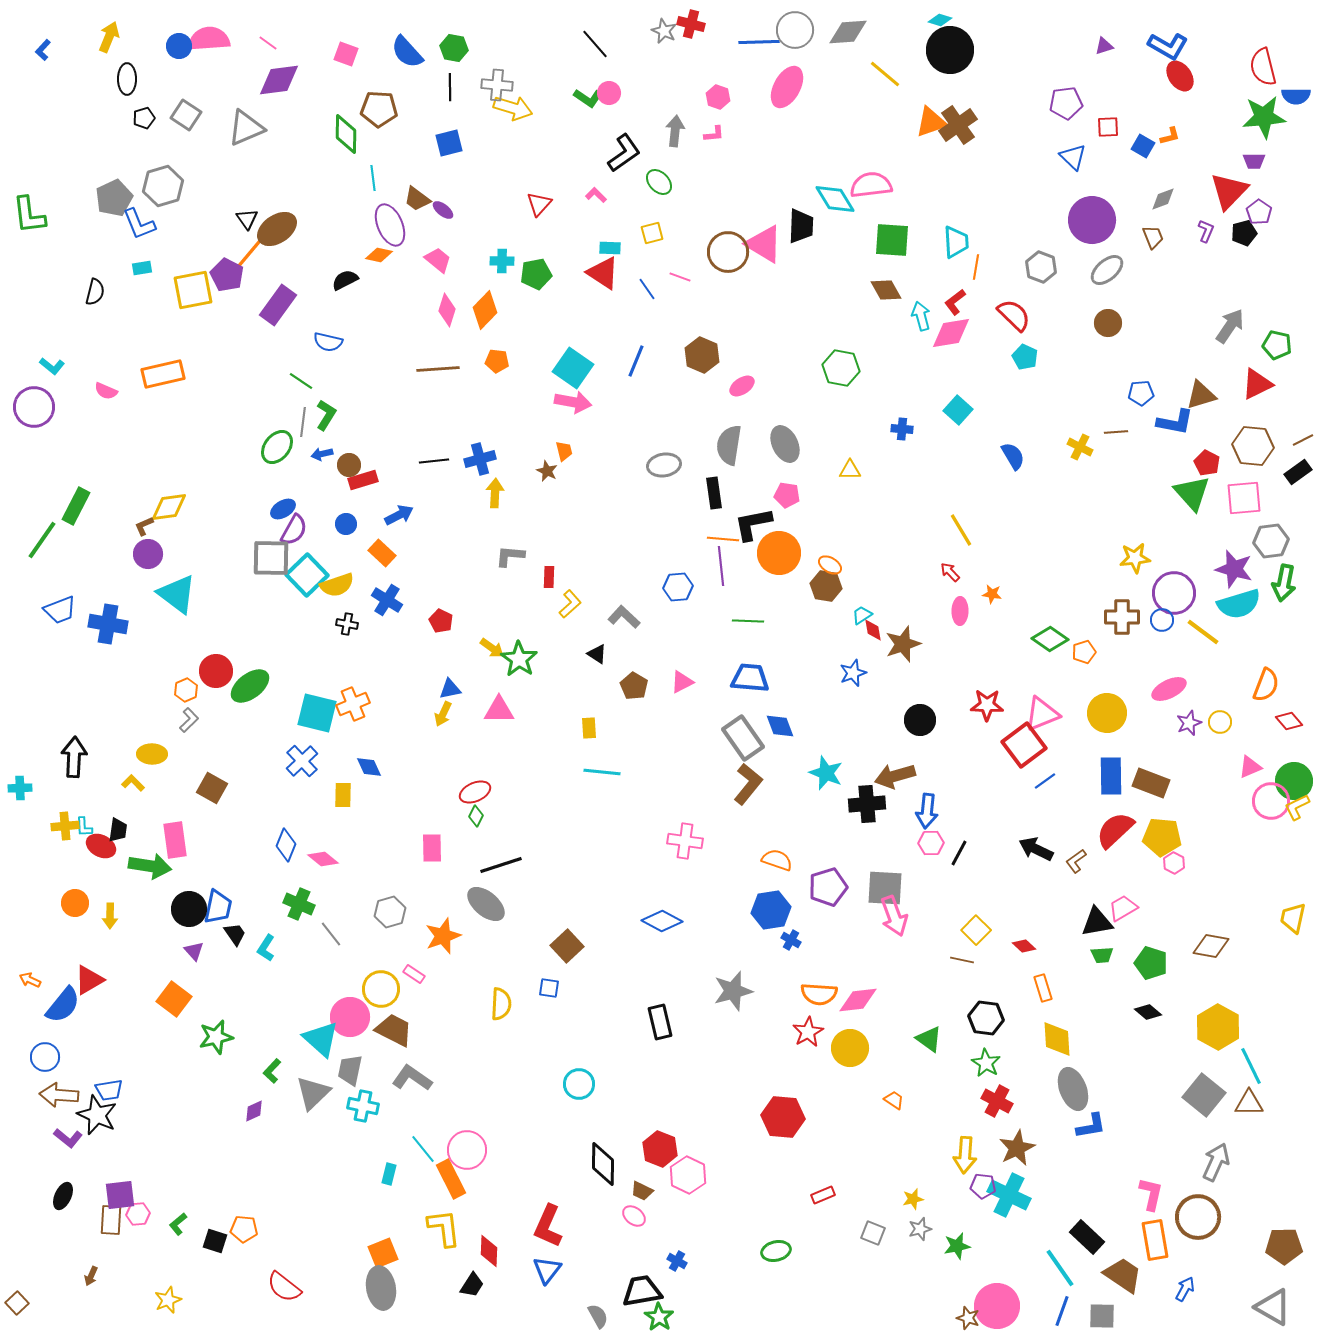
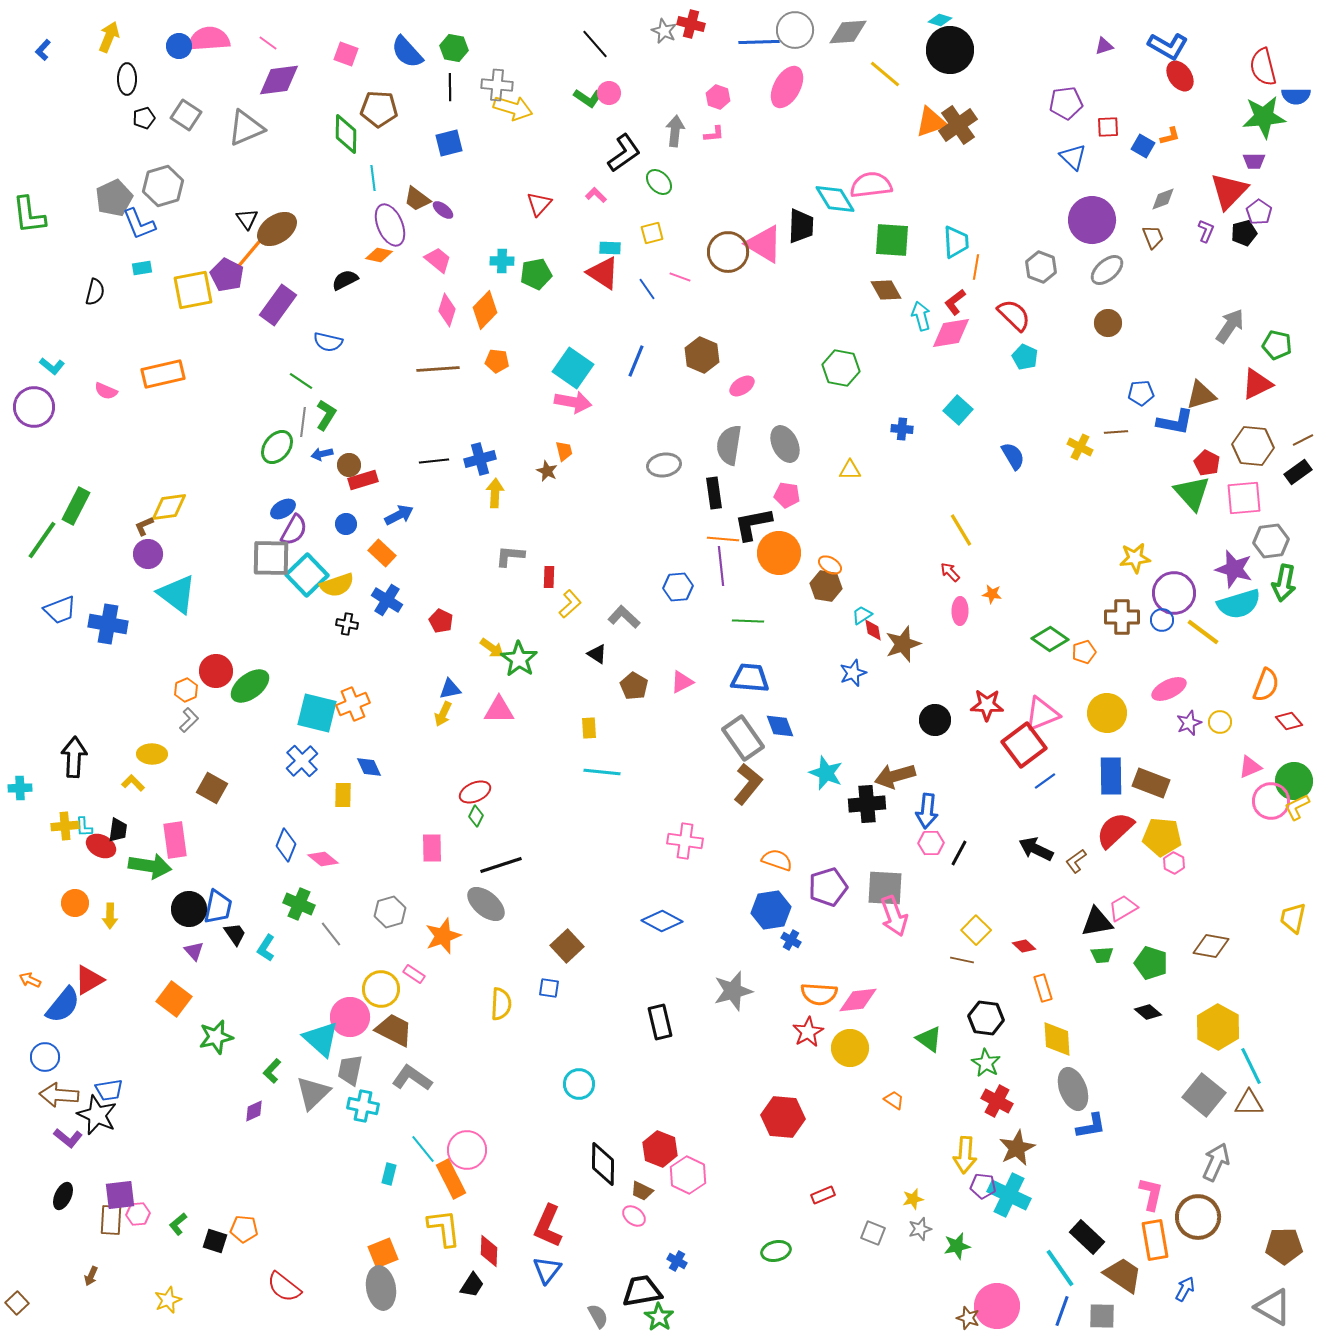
black circle at (920, 720): moved 15 px right
